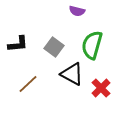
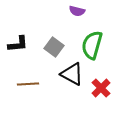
brown line: rotated 40 degrees clockwise
